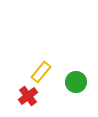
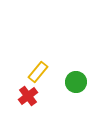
yellow rectangle: moved 3 px left
